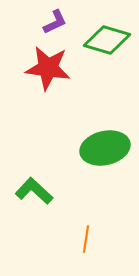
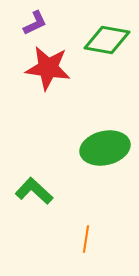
purple L-shape: moved 20 px left, 1 px down
green diamond: rotated 6 degrees counterclockwise
